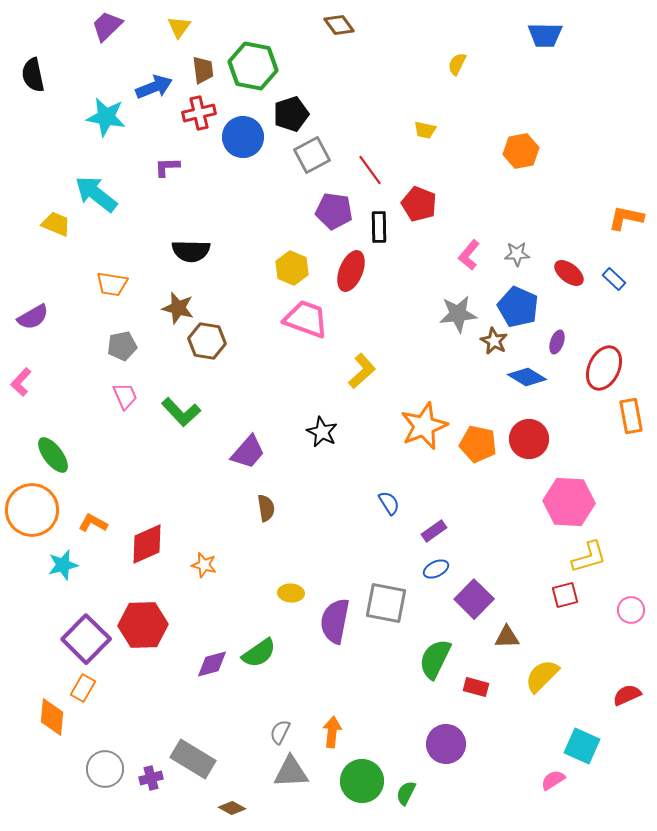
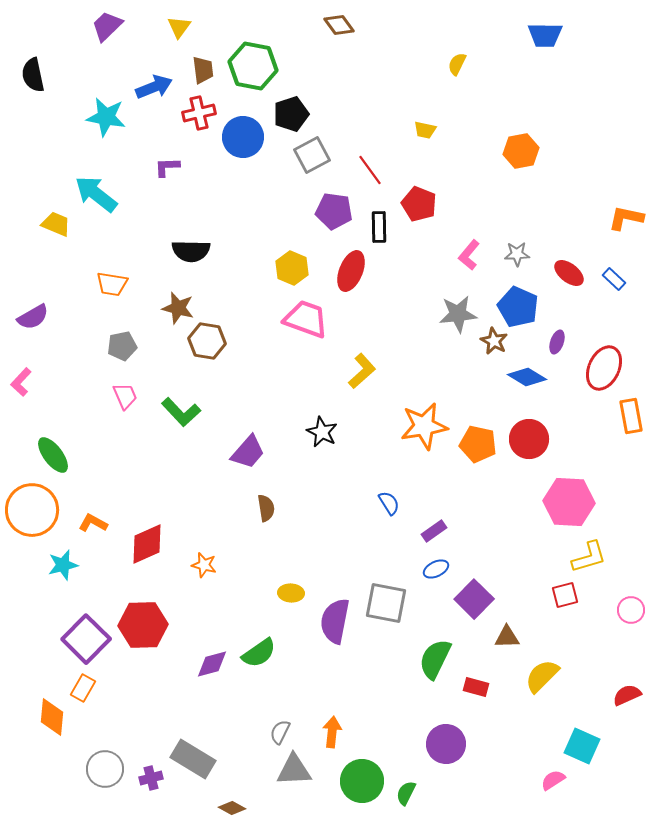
orange star at (424, 426): rotated 12 degrees clockwise
gray triangle at (291, 772): moved 3 px right, 2 px up
